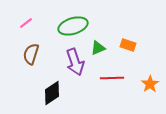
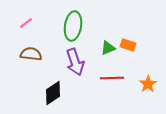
green ellipse: rotated 64 degrees counterclockwise
green triangle: moved 10 px right
brown semicircle: rotated 80 degrees clockwise
orange star: moved 2 px left
black diamond: moved 1 px right
